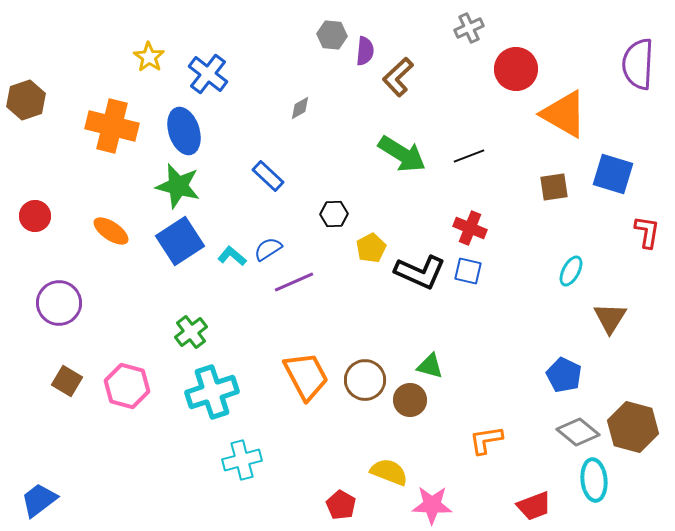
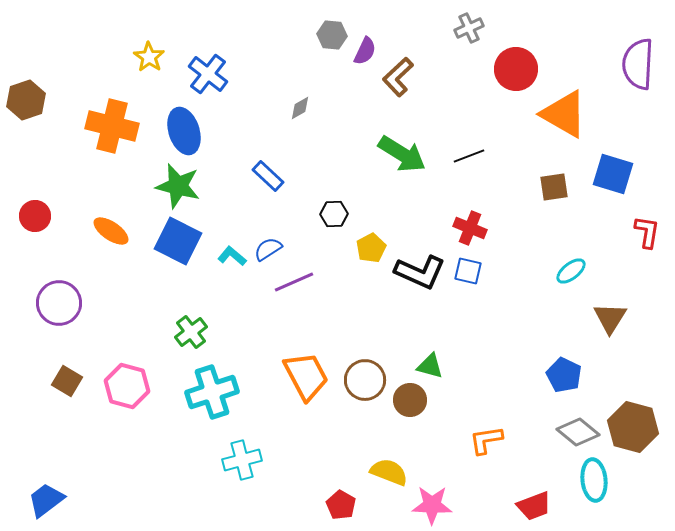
purple semicircle at (365, 51): rotated 20 degrees clockwise
blue square at (180, 241): moved 2 px left; rotated 30 degrees counterclockwise
cyan ellipse at (571, 271): rotated 24 degrees clockwise
blue trapezoid at (39, 500): moved 7 px right
